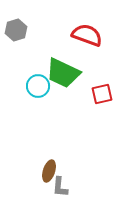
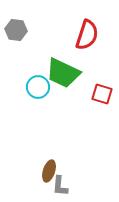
gray hexagon: rotated 25 degrees clockwise
red semicircle: rotated 88 degrees clockwise
cyan circle: moved 1 px down
red square: rotated 30 degrees clockwise
gray L-shape: moved 1 px up
